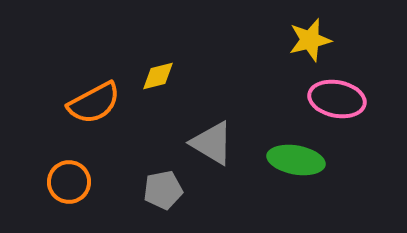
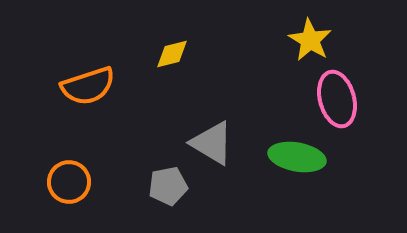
yellow star: rotated 27 degrees counterclockwise
yellow diamond: moved 14 px right, 22 px up
pink ellipse: rotated 64 degrees clockwise
orange semicircle: moved 6 px left, 17 px up; rotated 10 degrees clockwise
green ellipse: moved 1 px right, 3 px up
gray pentagon: moved 5 px right, 4 px up
